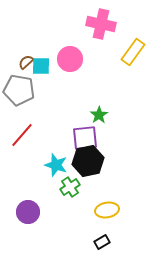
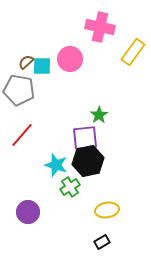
pink cross: moved 1 px left, 3 px down
cyan square: moved 1 px right
